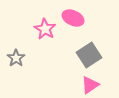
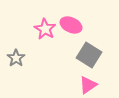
pink ellipse: moved 2 px left, 7 px down
gray square: rotated 25 degrees counterclockwise
pink triangle: moved 2 px left
